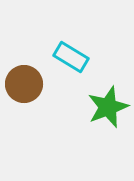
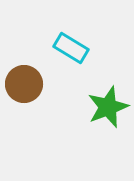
cyan rectangle: moved 9 px up
